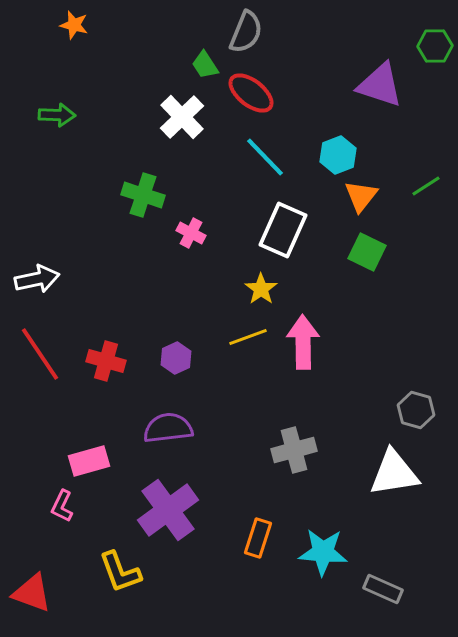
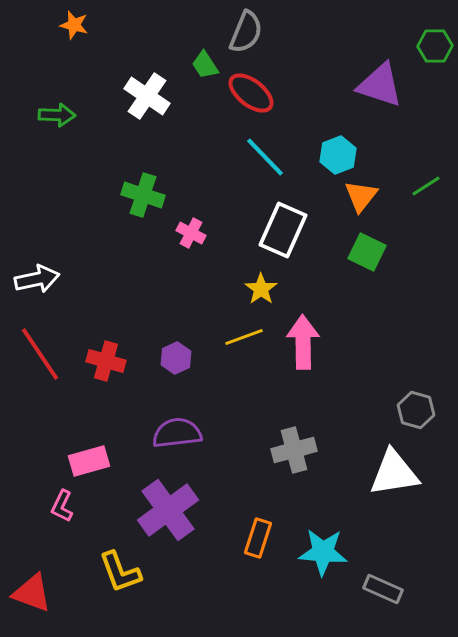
white cross: moved 35 px left, 21 px up; rotated 12 degrees counterclockwise
yellow line: moved 4 px left
purple semicircle: moved 9 px right, 5 px down
